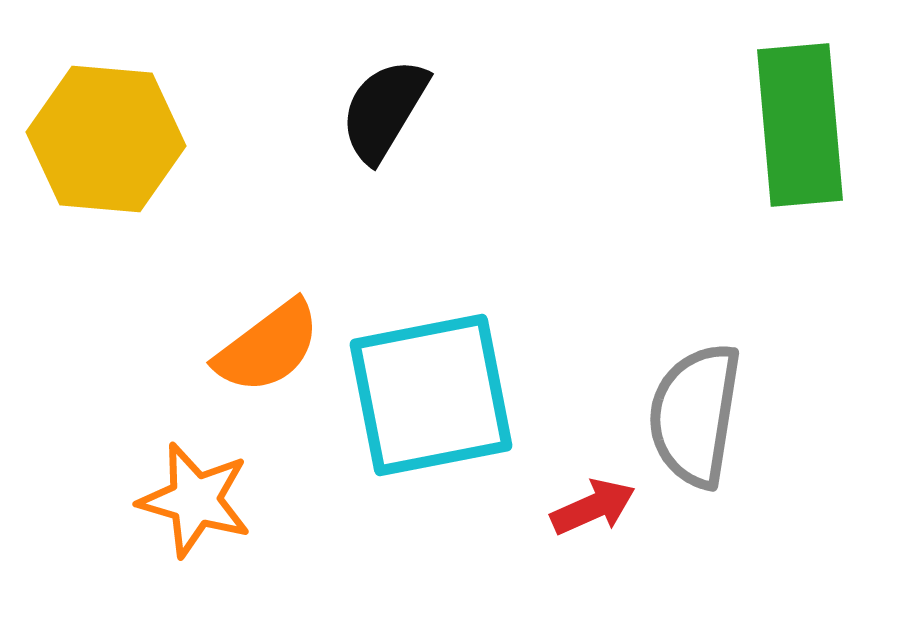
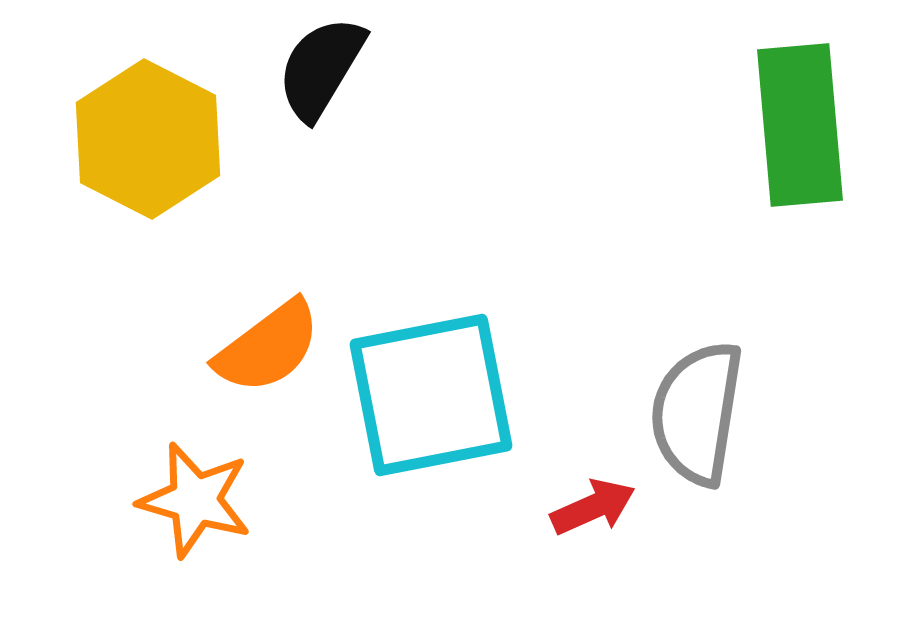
black semicircle: moved 63 px left, 42 px up
yellow hexagon: moved 42 px right; rotated 22 degrees clockwise
gray semicircle: moved 2 px right, 2 px up
